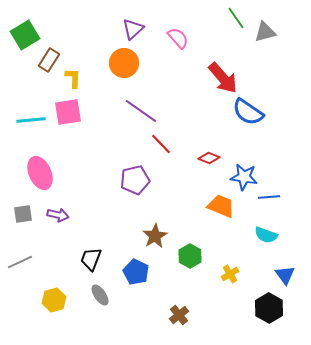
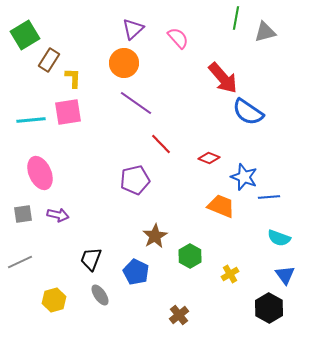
green line: rotated 45 degrees clockwise
purple line: moved 5 px left, 8 px up
blue star: rotated 12 degrees clockwise
cyan semicircle: moved 13 px right, 3 px down
